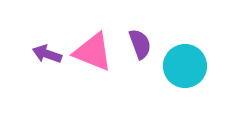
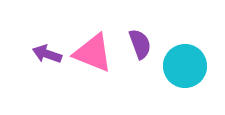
pink triangle: moved 1 px down
